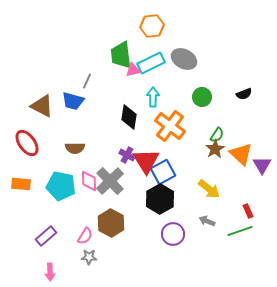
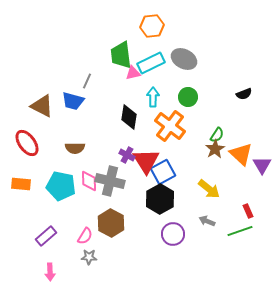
pink triangle: moved 3 px down
green circle: moved 14 px left
gray cross: rotated 32 degrees counterclockwise
